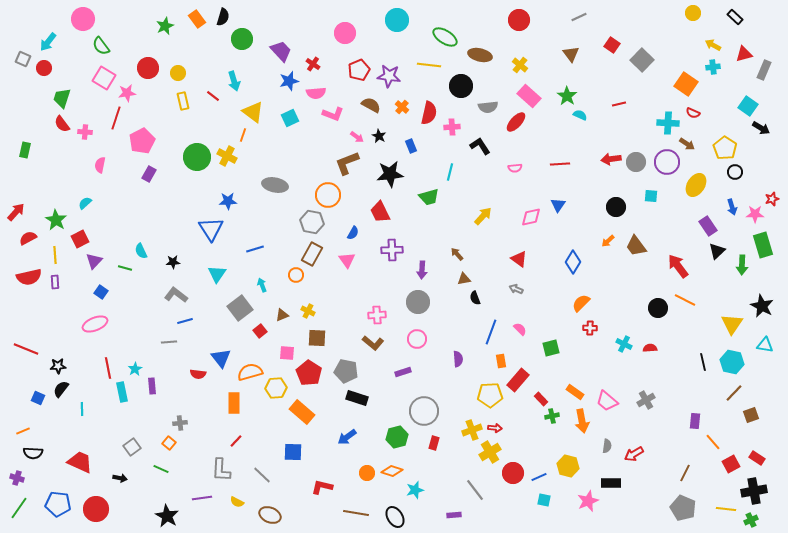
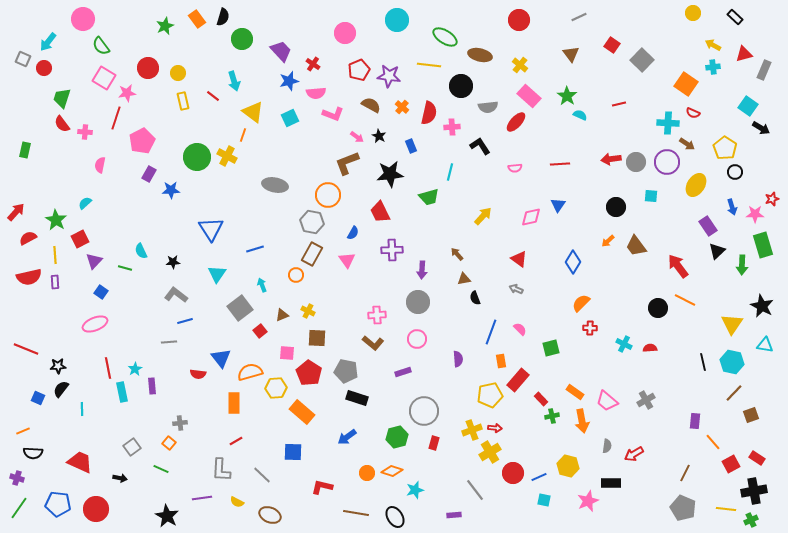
blue star at (228, 201): moved 57 px left, 11 px up
yellow pentagon at (490, 395): rotated 10 degrees counterclockwise
red line at (236, 441): rotated 16 degrees clockwise
